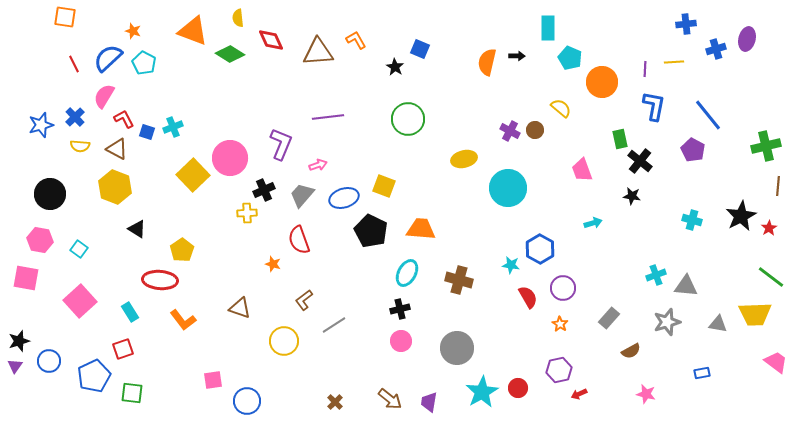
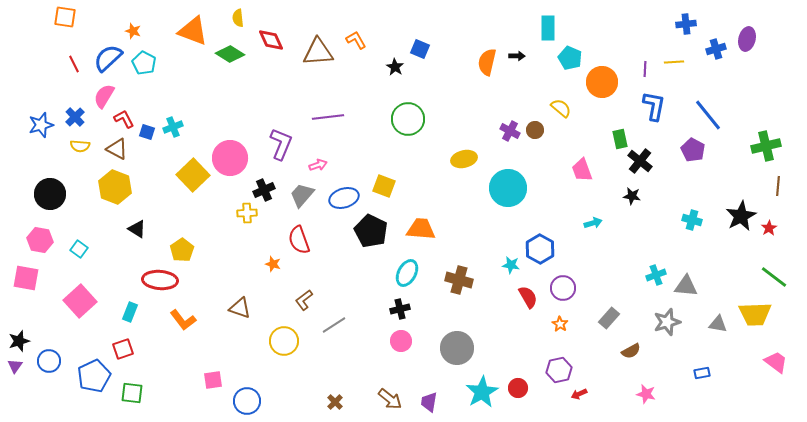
green line at (771, 277): moved 3 px right
cyan rectangle at (130, 312): rotated 54 degrees clockwise
